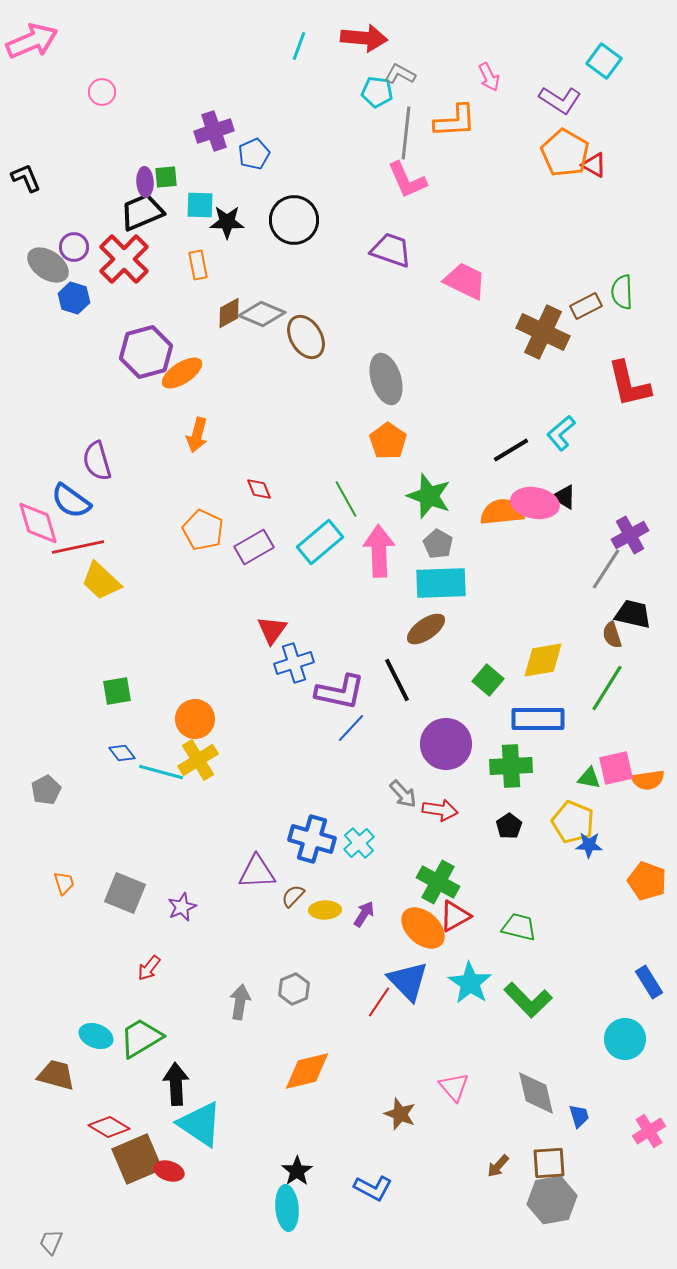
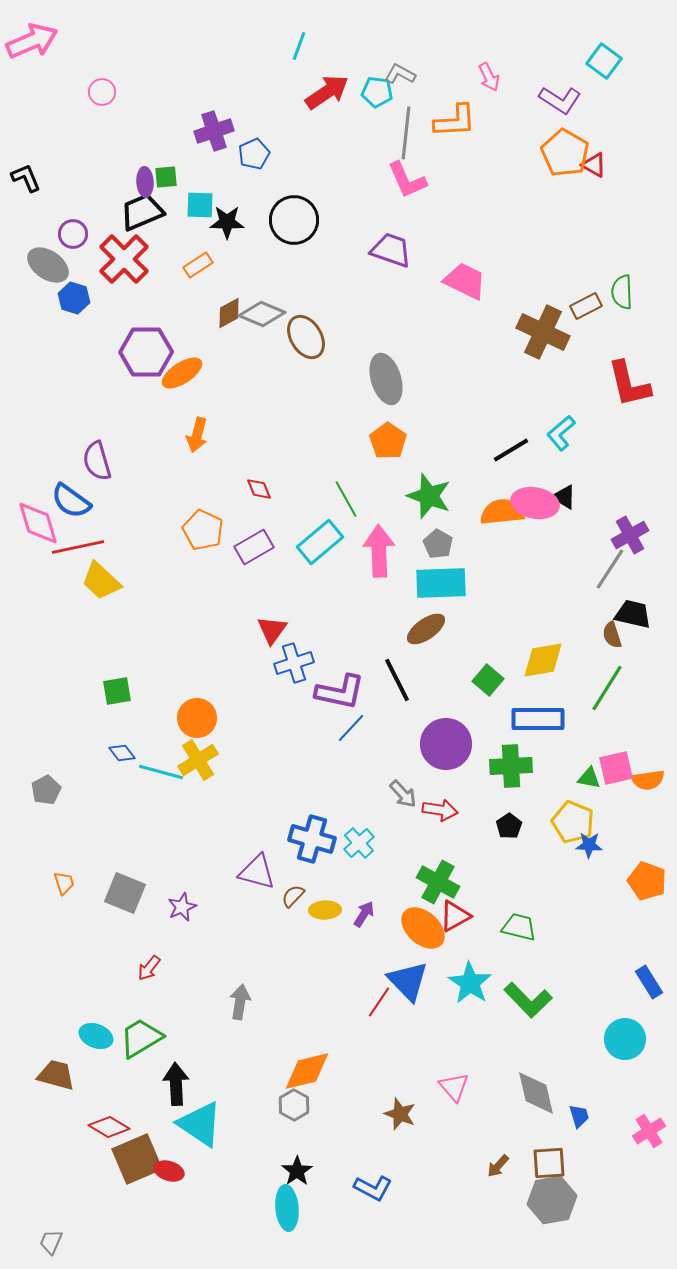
red arrow at (364, 38): moved 37 px left, 54 px down; rotated 39 degrees counterclockwise
purple circle at (74, 247): moved 1 px left, 13 px up
orange rectangle at (198, 265): rotated 68 degrees clockwise
purple hexagon at (146, 352): rotated 15 degrees clockwise
gray line at (606, 569): moved 4 px right
orange circle at (195, 719): moved 2 px right, 1 px up
purple triangle at (257, 872): rotated 18 degrees clockwise
gray hexagon at (294, 989): moved 116 px down; rotated 8 degrees counterclockwise
